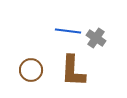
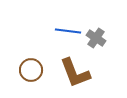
brown L-shape: moved 2 px right, 2 px down; rotated 24 degrees counterclockwise
